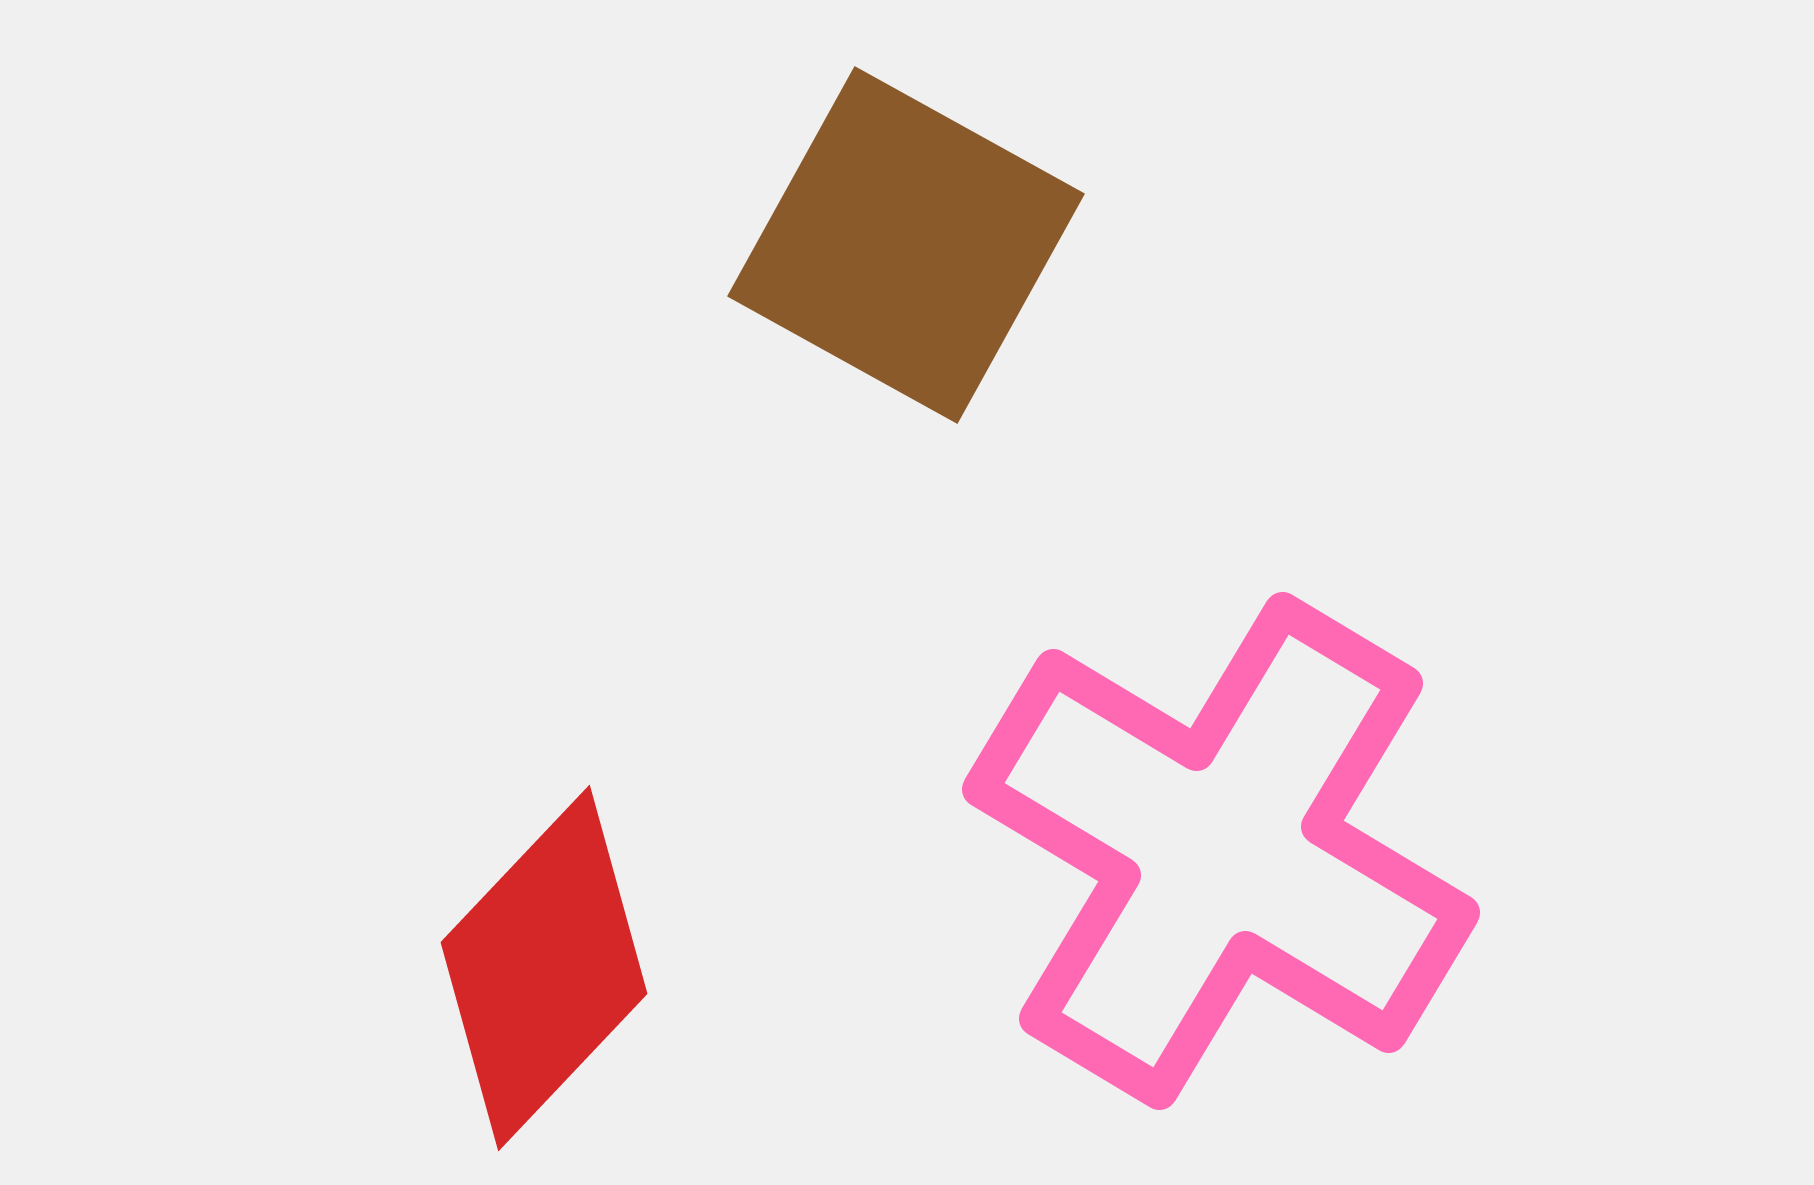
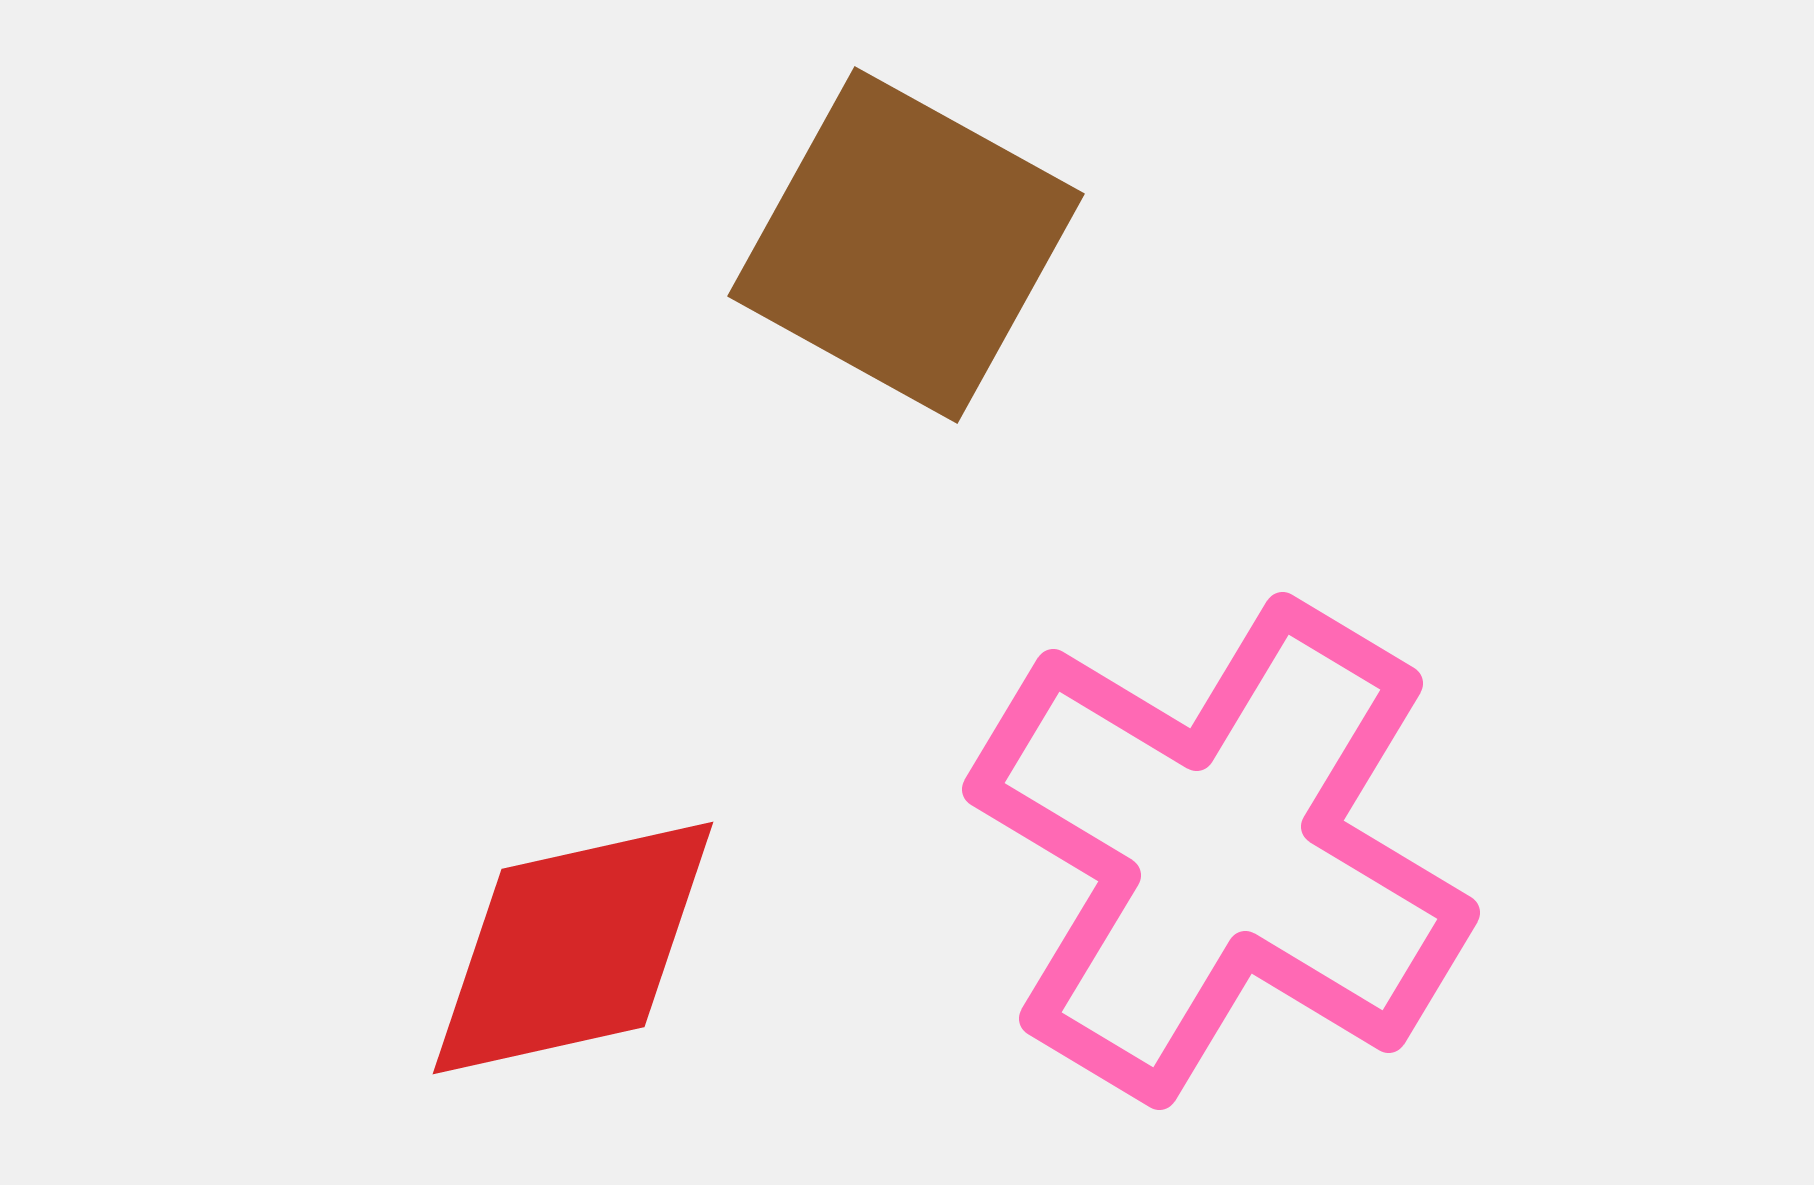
red diamond: moved 29 px right, 20 px up; rotated 34 degrees clockwise
